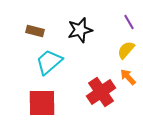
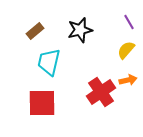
brown rectangle: rotated 54 degrees counterclockwise
cyan trapezoid: rotated 36 degrees counterclockwise
orange arrow: moved 3 px down; rotated 120 degrees clockwise
